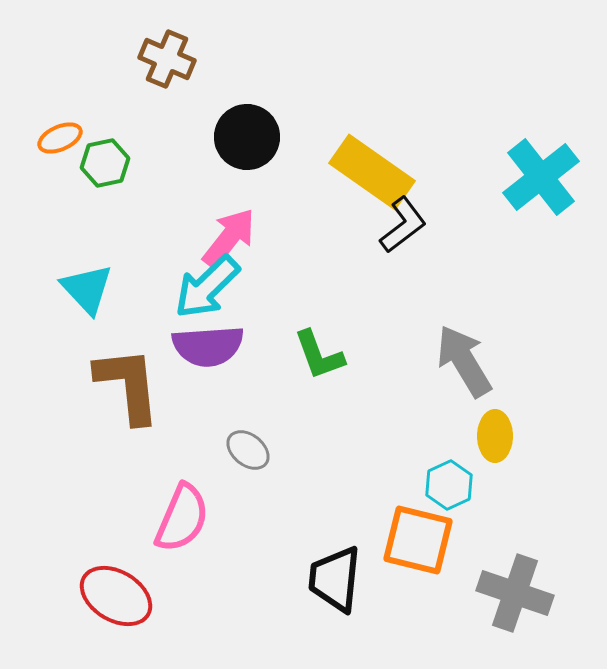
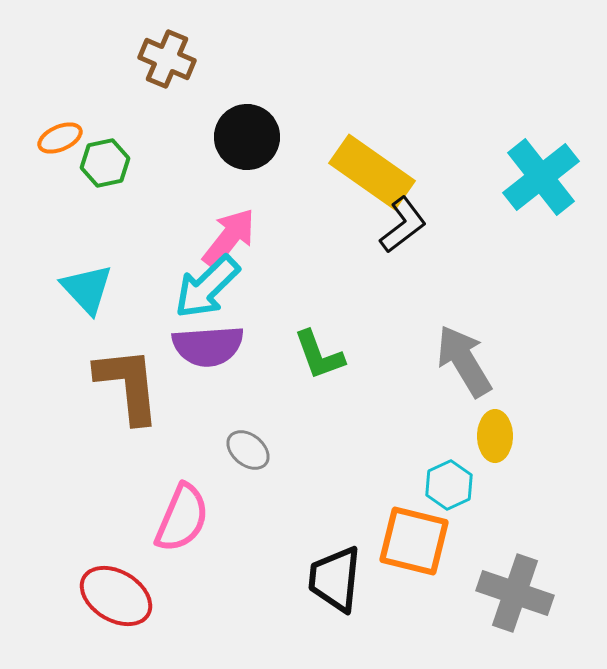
orange square: moved 4 px left, 1 px down
